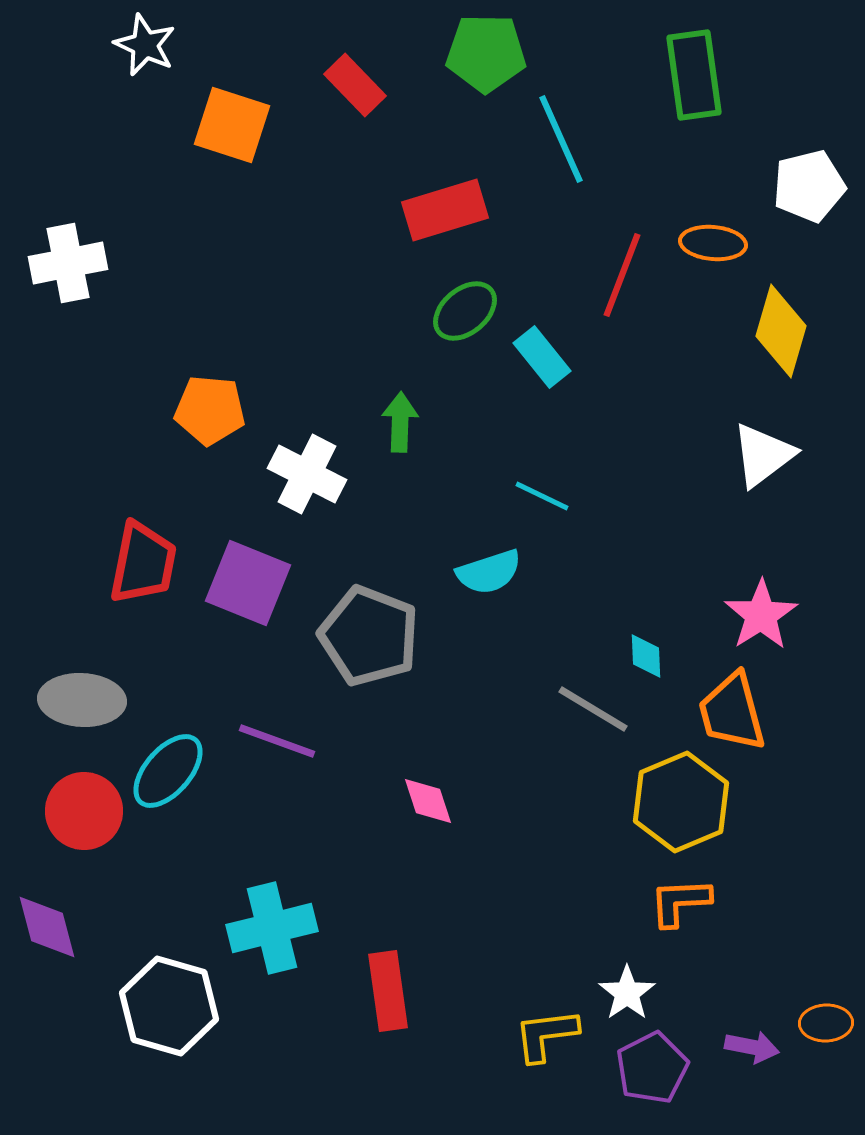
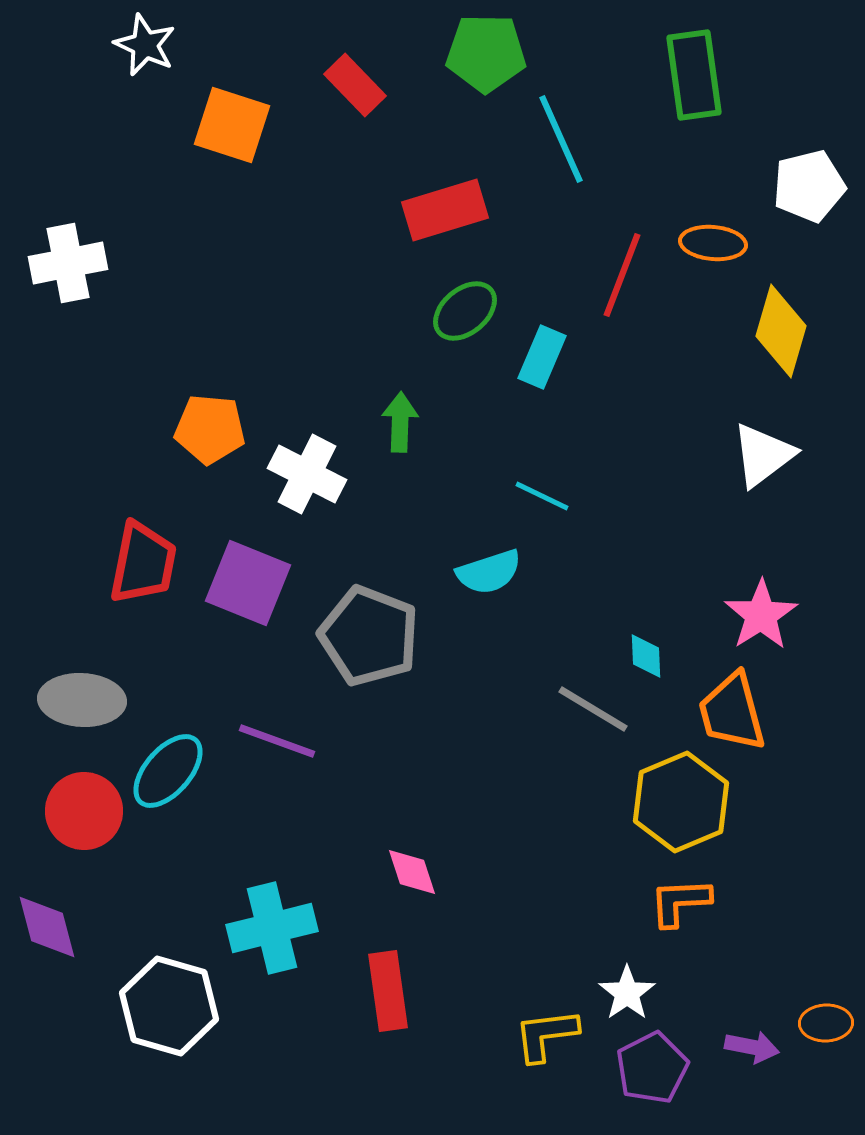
cyan rectangle at (542, 357): rotated 62 degrees clockwise
orange pentagon at (210, 410): moved 19 px down
pink diamond at (428, 801): moved 16 px left, 71 px down
